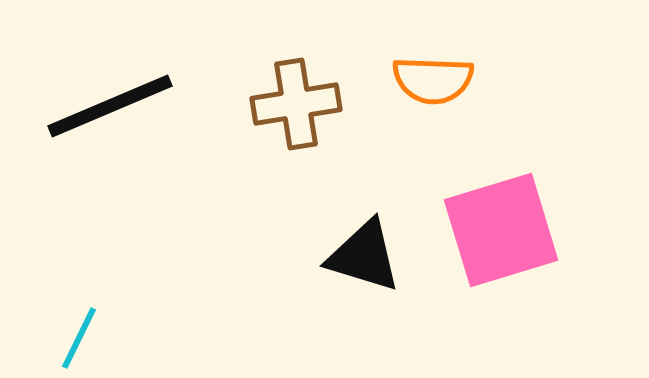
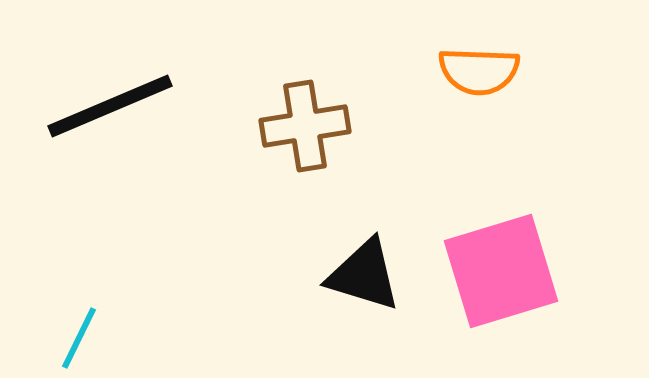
orange semicircle: moved 46 px right, 9 px up
brown cross: moved 9 px right, 22 px down
pink square: moved 41 px down
black triangle: moved 19 px down
